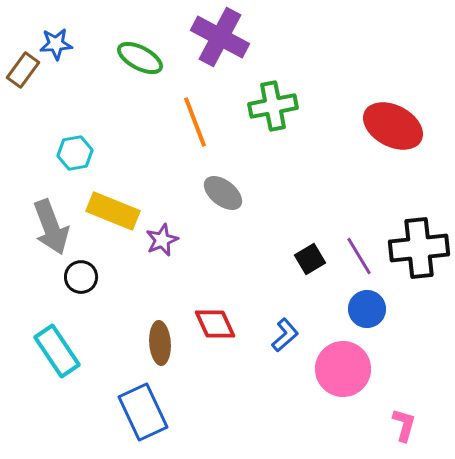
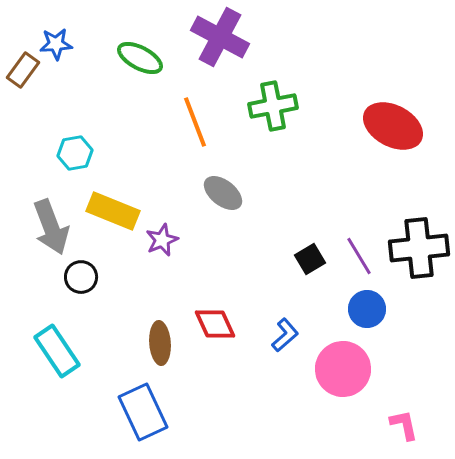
pink L-shape: rotated 28 degrees counterclockwise
